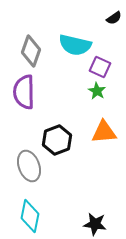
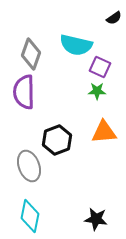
cyan semicircle: moved 1 px right
gray diamond: moved 3 px down
green star: rotated 30 degrees counterclockwise
black star: moved 1 px right, 5 px up
